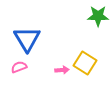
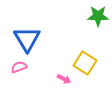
pink arrow: moved 2 px right, 9 px down; rotated 32 degrees clockwise
